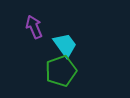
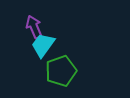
cyan trapezoid: moved 22 px left; rotated 108 degrees counterclockwise
